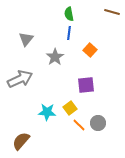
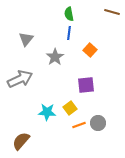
orange line: rotated 64 degrees counterclockwise
